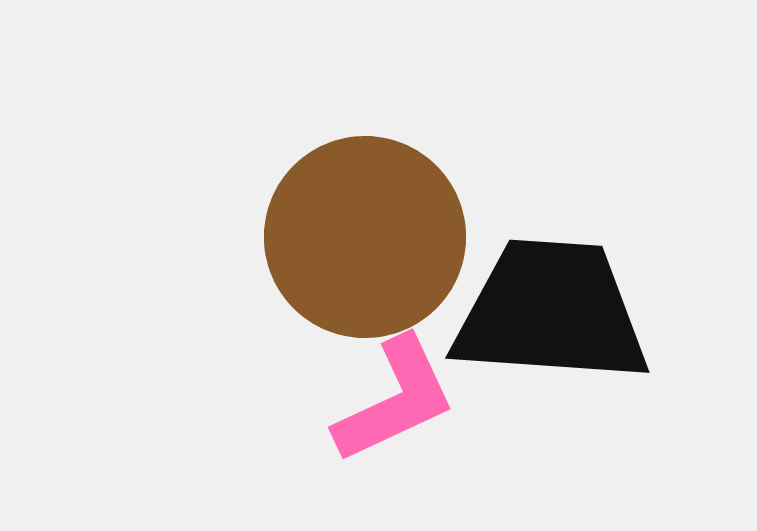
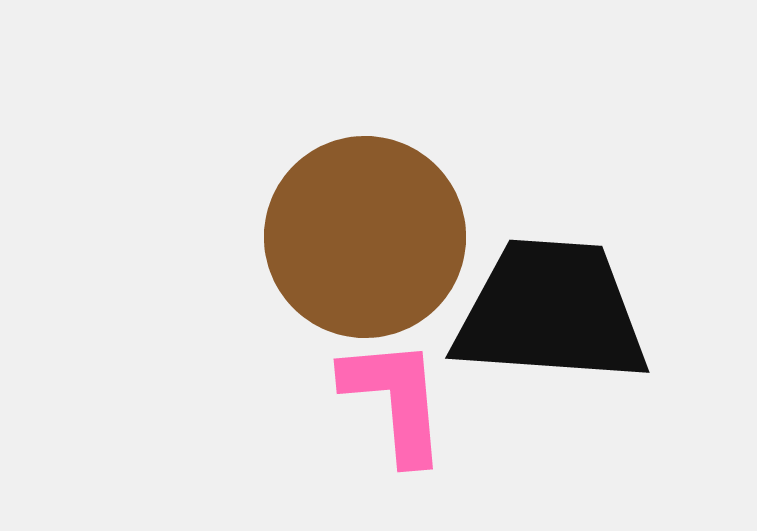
pink L-shape: rotated 70 degrees counterclockwise
